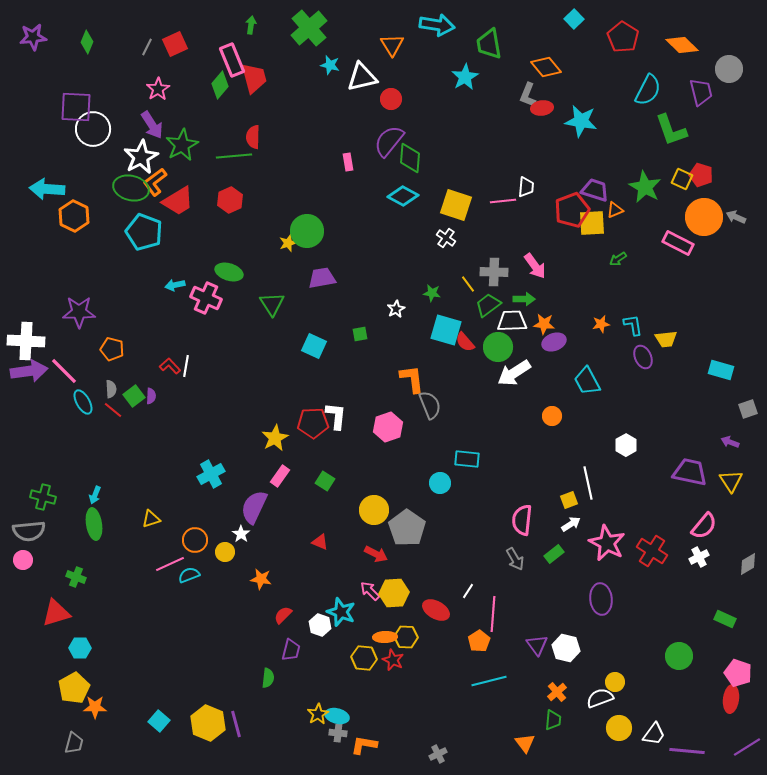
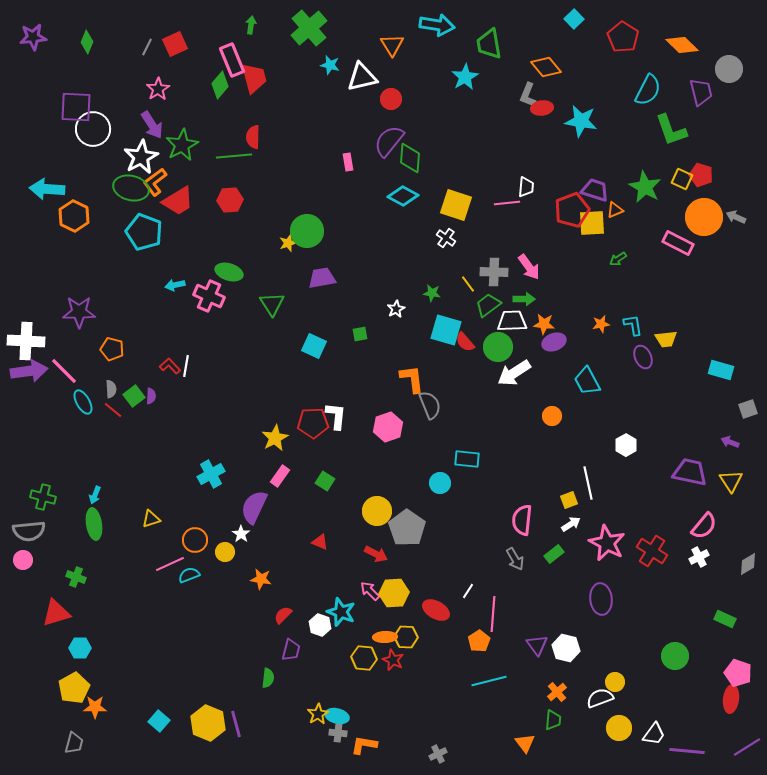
red hexagon at (230, 200): rotated 20 degrees clockwise
pink line at (503, 201): moved 4 px right, 2 px down
pink arrow at (535, 266): moved 6 px left, 1 px down
pink cross at (206, 298): moved 3 px right, 2 px up
yellow circle at (374, 510): moved 3 px right, 1 px down
green circle at (679, 656): moved 4 px left
